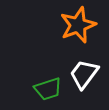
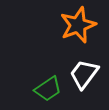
green trapezoid: rotated 16 degrees counterclockwise
